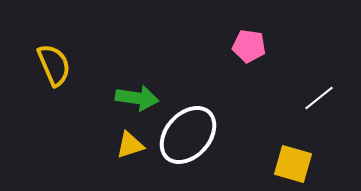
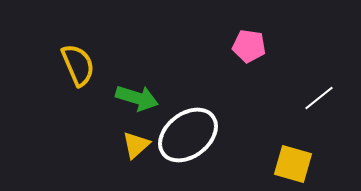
yellow semicircle: moved 24 px right
green arrow: rotated 9 degrees clockwise
white ellipse: rotated 10 degrees clockwise
yellow triangle: moved 6 px right; rotated 24 degrees counterclockwise
